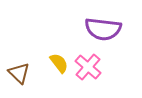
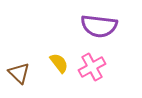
purple semicircle: moved 4 px left, 3 px up
pink cross: moved 4 px right; rotated 20 degrees clockwise
